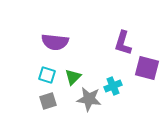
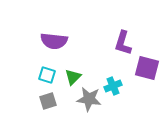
purple semicircle: moved 1 px left, 1 px up
